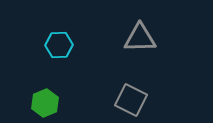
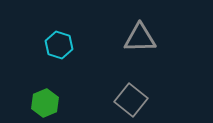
cyan hexagon: rotated 20 degrees clockwise
gray square: rotated 12 degrees clockwise
